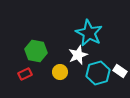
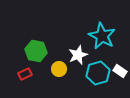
cyan star: moved 13 px right, 3 px down
yellow circle: moved 1 px left, 3 px up
